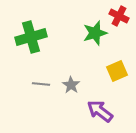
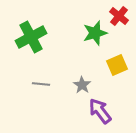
red cross: rotated 12 degrees clockwise
green cross: rotated 12 degrees counterclockwise
yellow square: moved 6 px up
gray star: moved 11 px right
purple arrow: rotated 16 degrees clockwise
